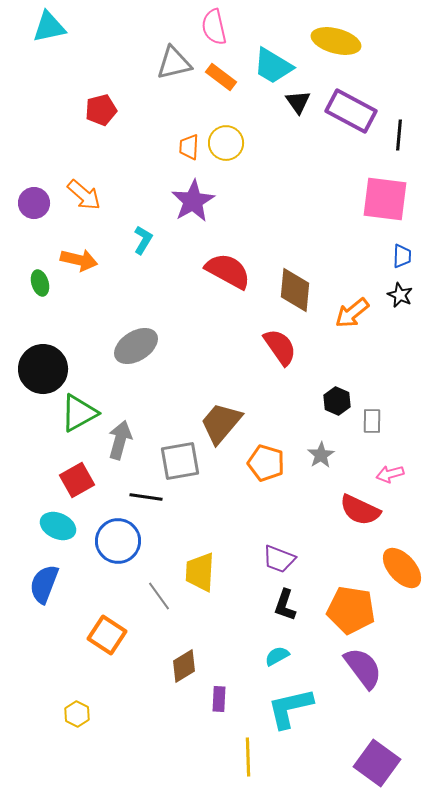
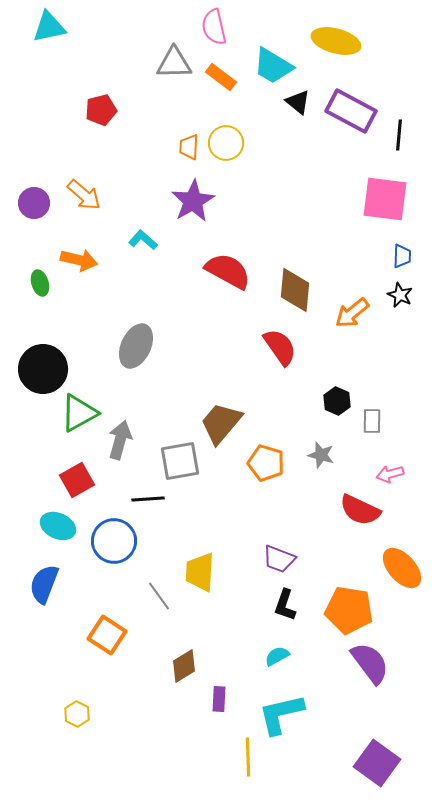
gray triangle at (174, 63): rotated 12 degrees clockwise
black triangle at (298, 102): rotated 16 degrees counterclockwise
cyan L-shape at (143, 240): rotated 80 degrees counterclockwise
gray ellipse at (136, 346): rotated 33 degrees counterclockwise
gray star at (321, 455): rotated 24 degrees counterclockwise
black line at (146, 497): moved 2 px right, 2 px down; rotated 12 degrees counterclockwise
blue circle at (118, 541): moved 4 px left
orange pentagon at (351, 610): moved 2 px left
purple semicircle at (363, 668): moved 7 px right, 5 px up
cyan L-shape at (290, 708): moved 9 px left, 6 px down
